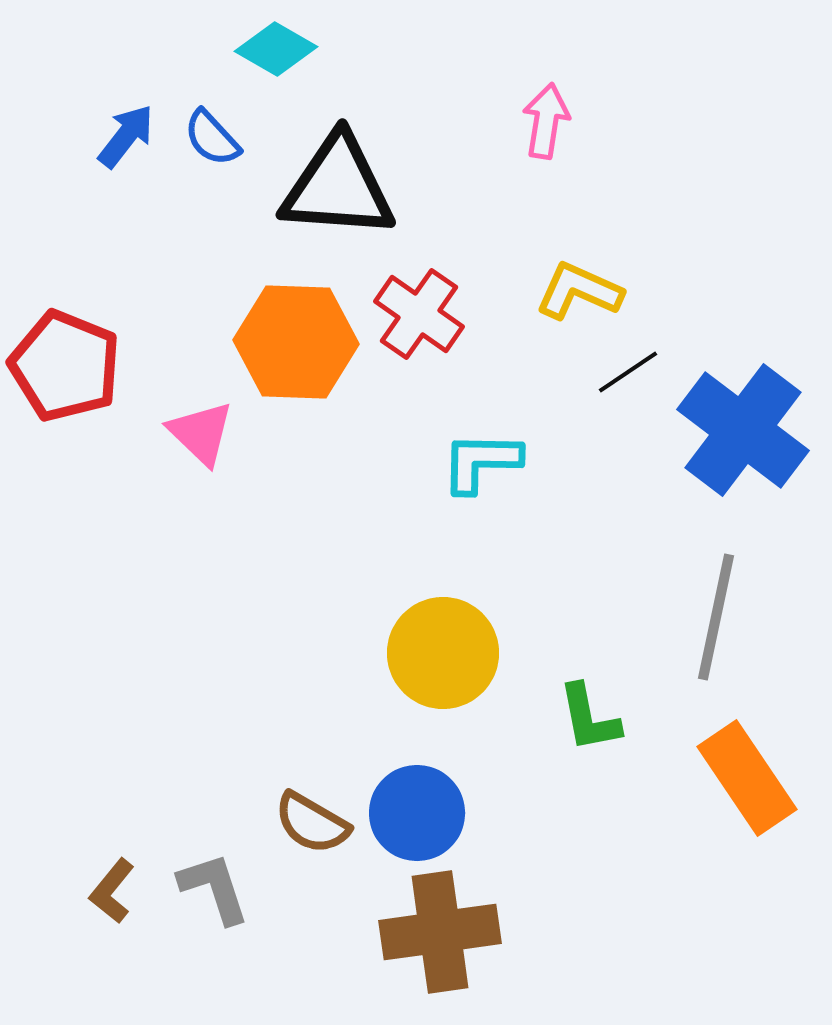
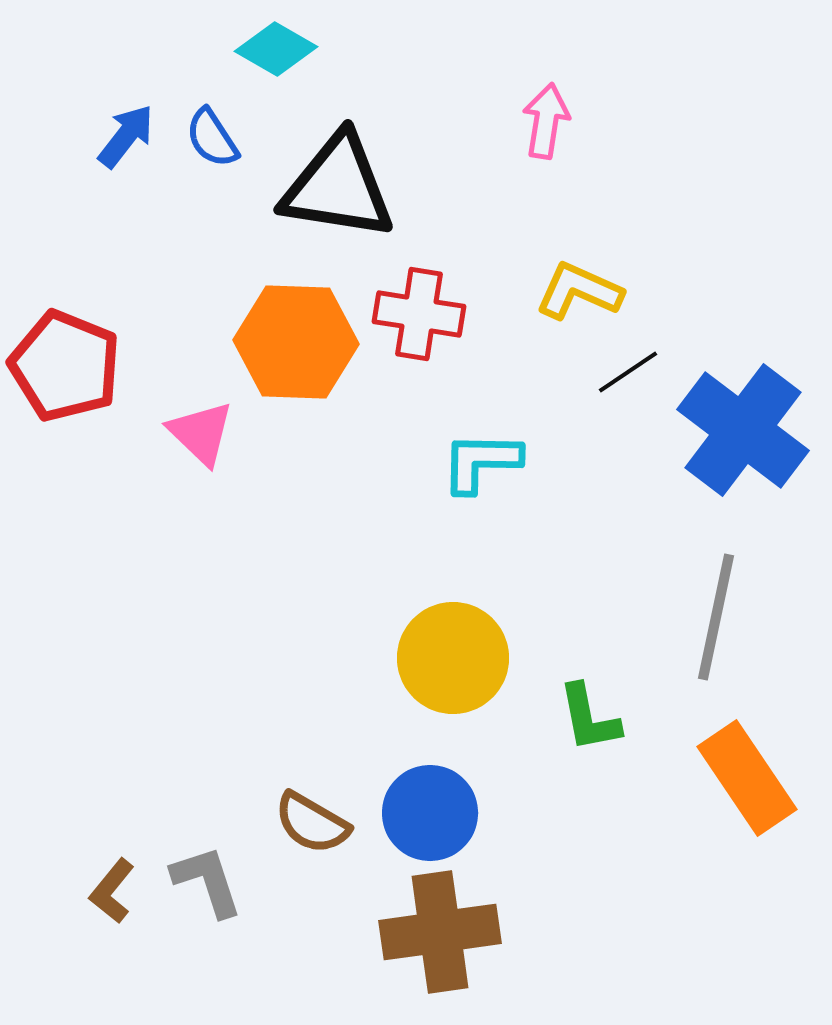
blue semicircle: rotated 10 degrees clockwise
black triangle: rotated 5 degrees clockwise
red cross: rotated 26 degrees counterclockwise
yellow circle: moved 10 px right, 5 px down
blue circle: moved 13 px right
gray L-shape: moved 7 px left, 7 px up
